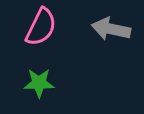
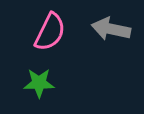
pink semicircle: moved 9 px right, 5 px down
